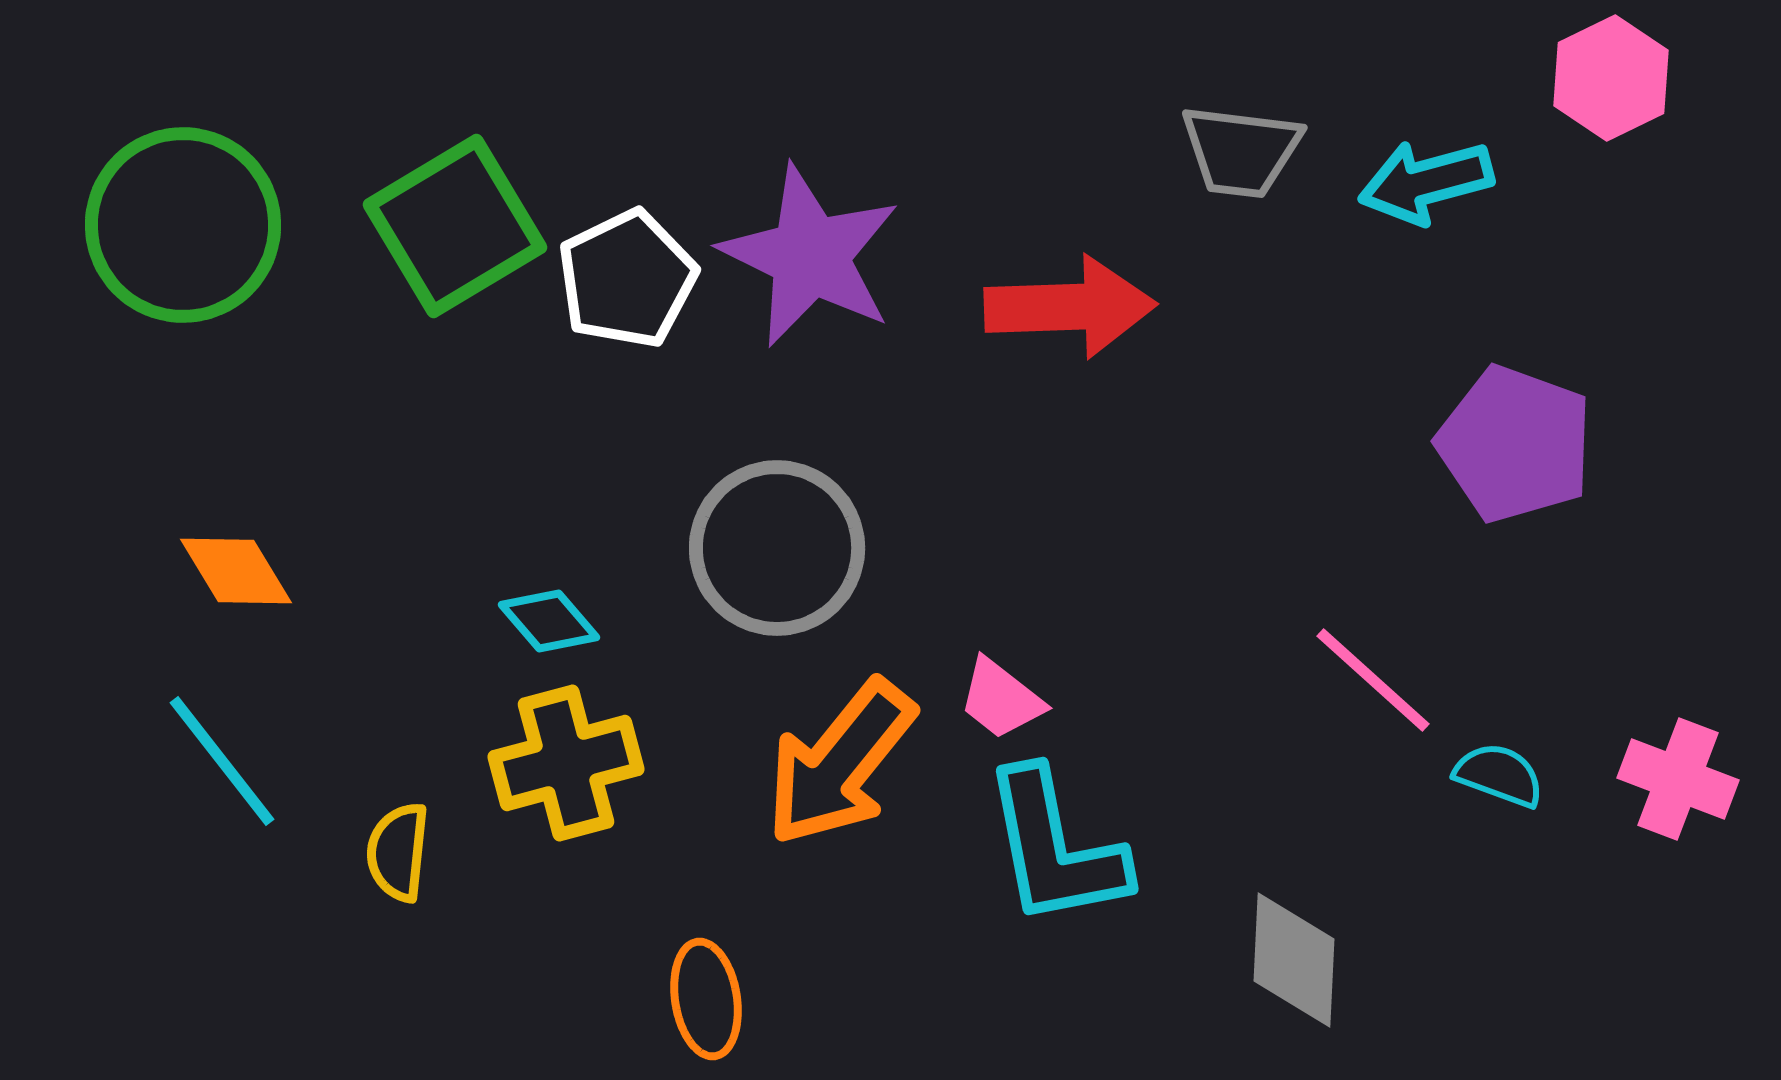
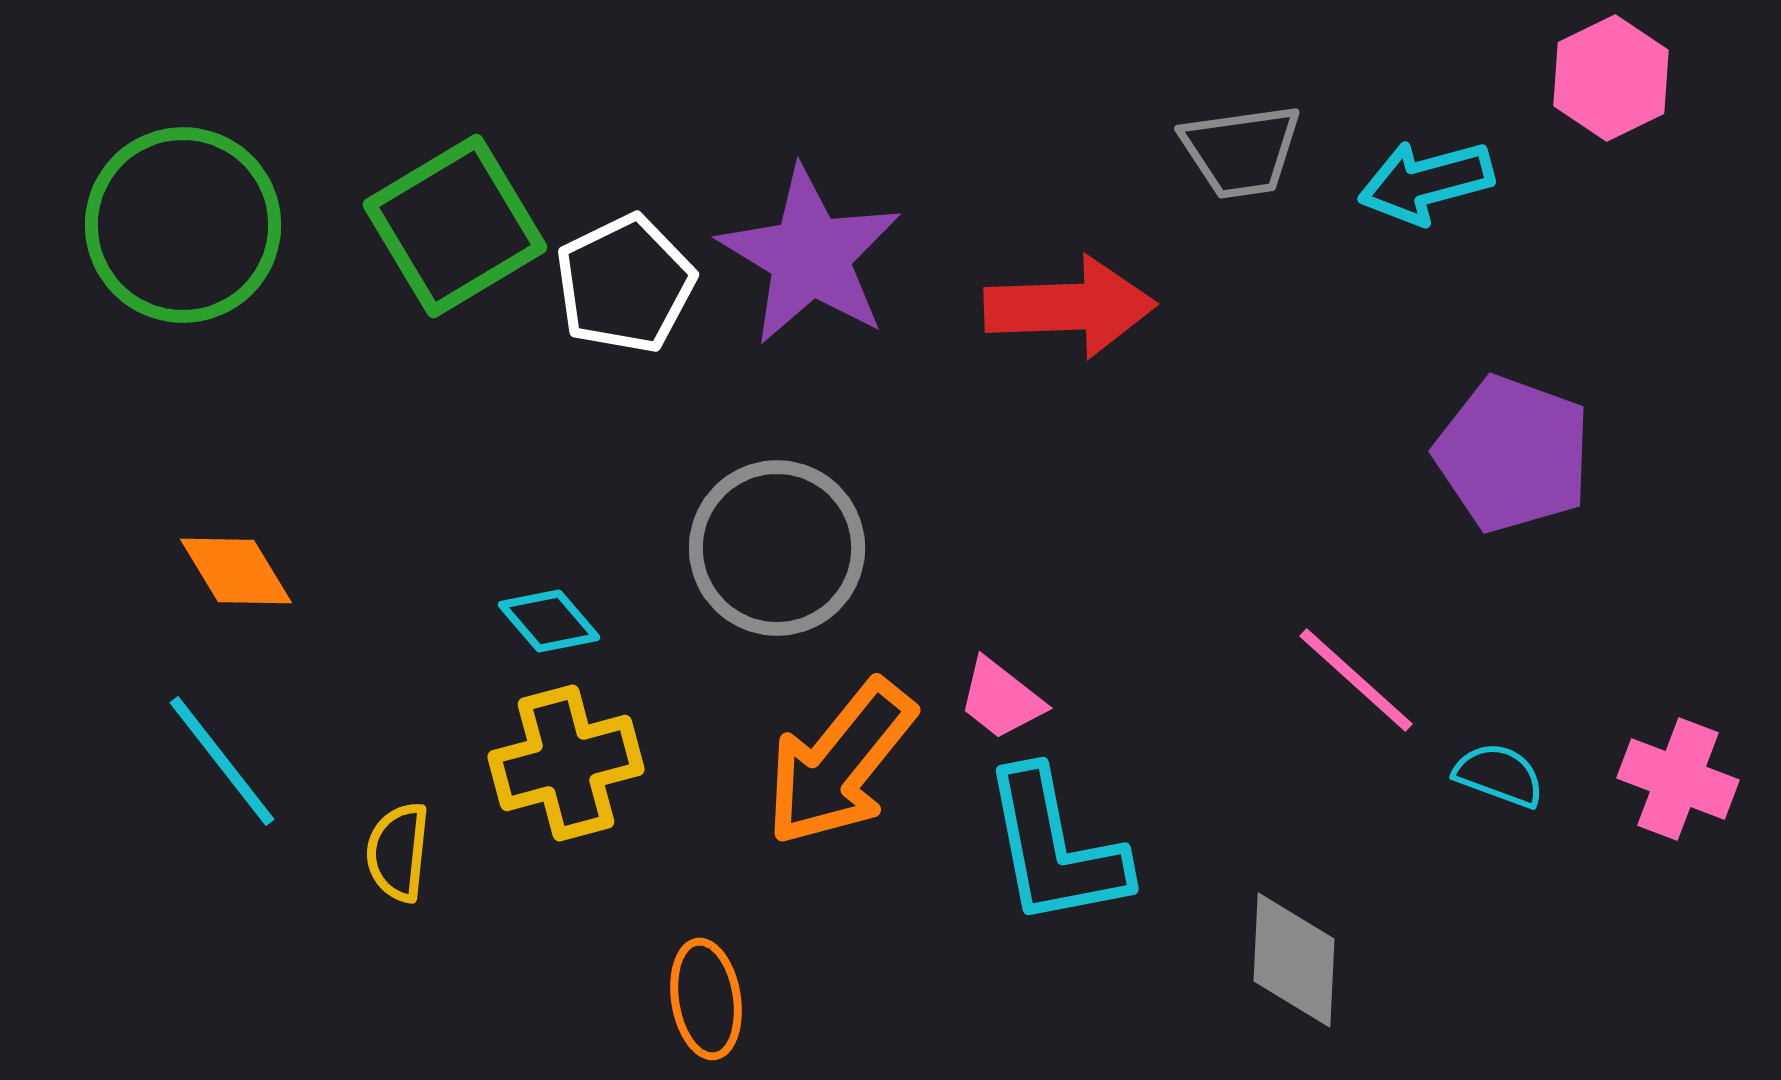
gray trapezoid: rotated 15 degrees counterclockwise
purple star: rotated 5 degrees clockwise
white pentagon: moved 2 px left, 5 px down
purple pentagon: moved 2 px left, 10 px down
pink line: moved 17 px left
